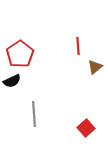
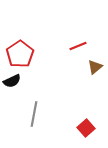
red line: rotated 72 degrees clockwise
gray line: rotated 15 degrees clockwise
